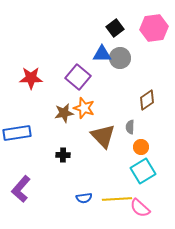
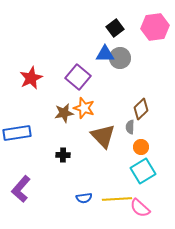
pink hexagon: moved 1 px right, 1 px up
blue triangle: moved 3 px right
red star: rotated 25 degrees counterclockwise
brown diamond: moved 6 px left, 9 px down; rotated 10 degrees counterclockwise
